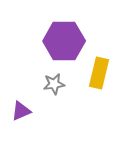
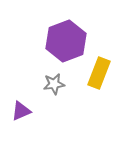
purple hexagon: moved 2 px right; rotated 21 degrees counterclockwise
yellow rectangle: rotated 8 degrees clockwise
